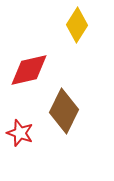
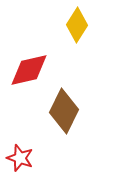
red star: moved 25 px down
